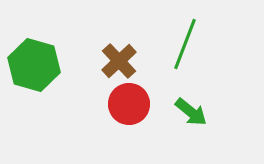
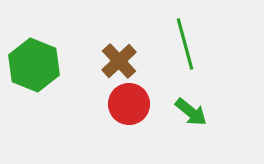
green line: rotated 36 degrees counterclockwise
green hexagon: rotated 6 degrees clockwise
